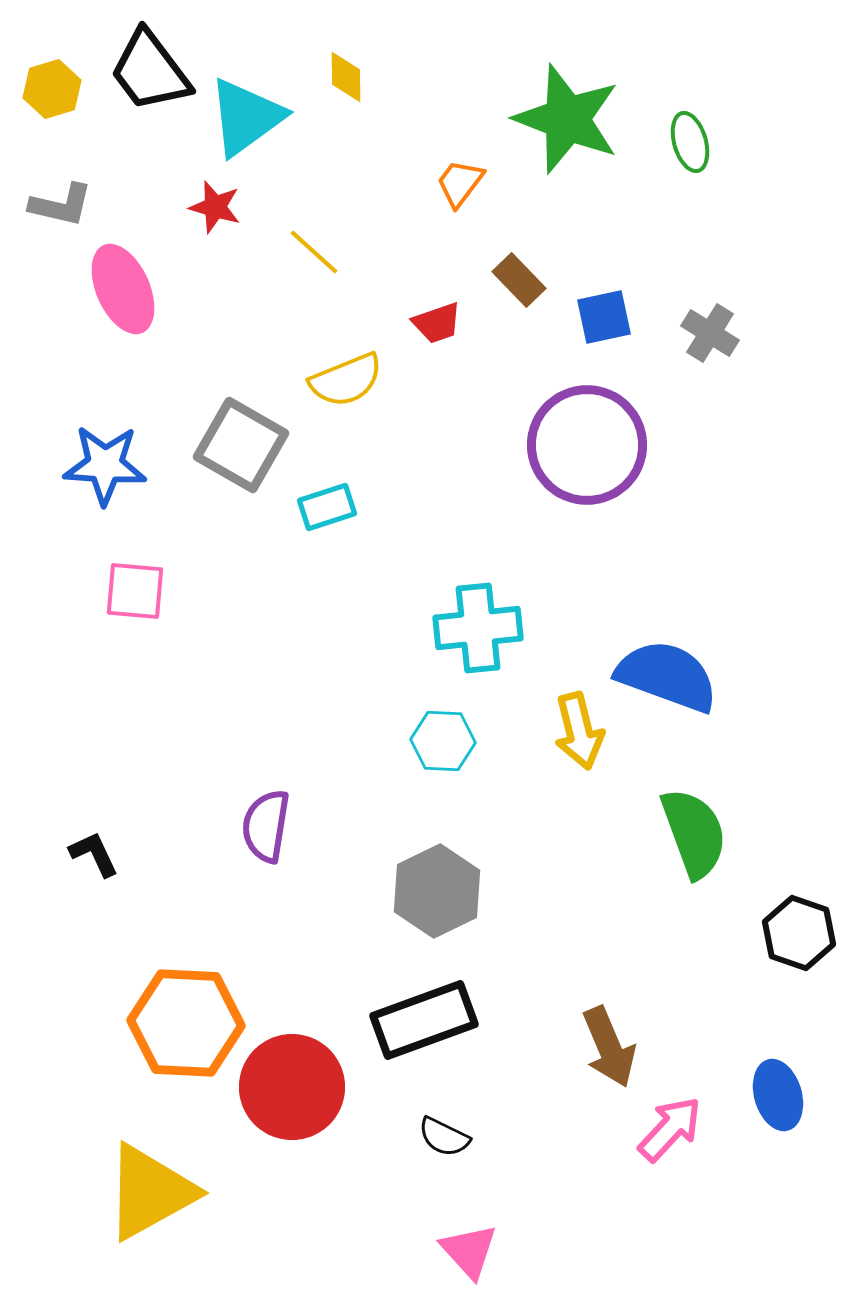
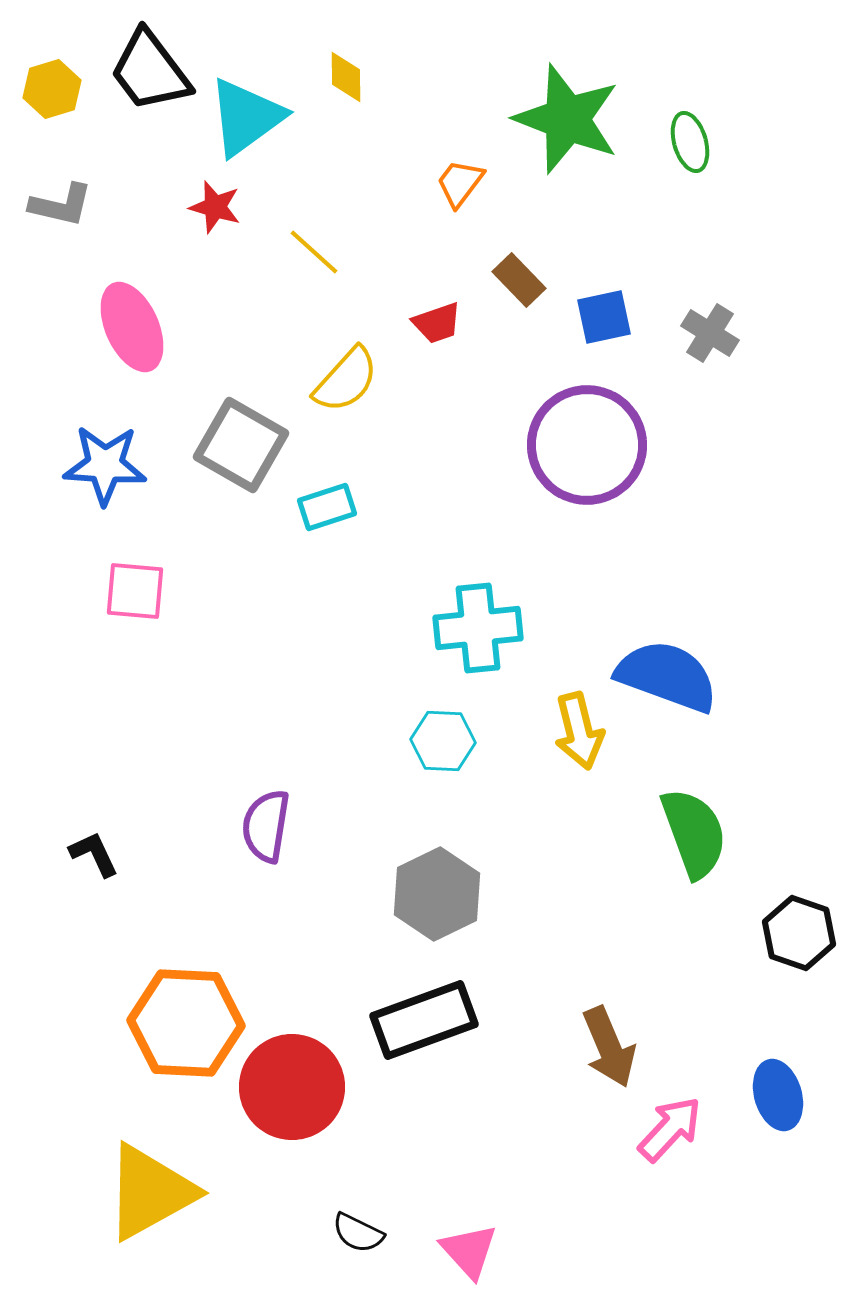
pink ellipse: moved 9 px right, 38 px down
yellow semicircle: rotated 26 degrees counterclockwise
gray hexagon: moved 3 px down
black semicircle: moved 86 px left, 96 px down
